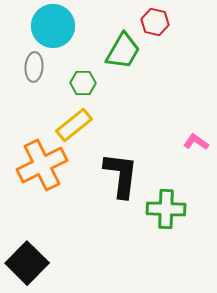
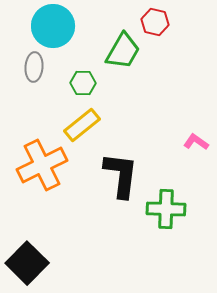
yellow rectangle: moved 8 px right
